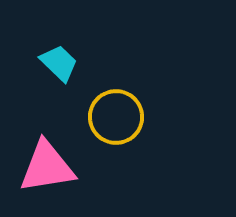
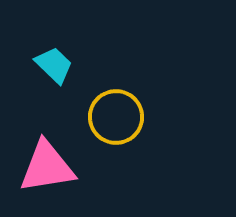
cyan trapezoid: moved 5 px left, 2 px down
